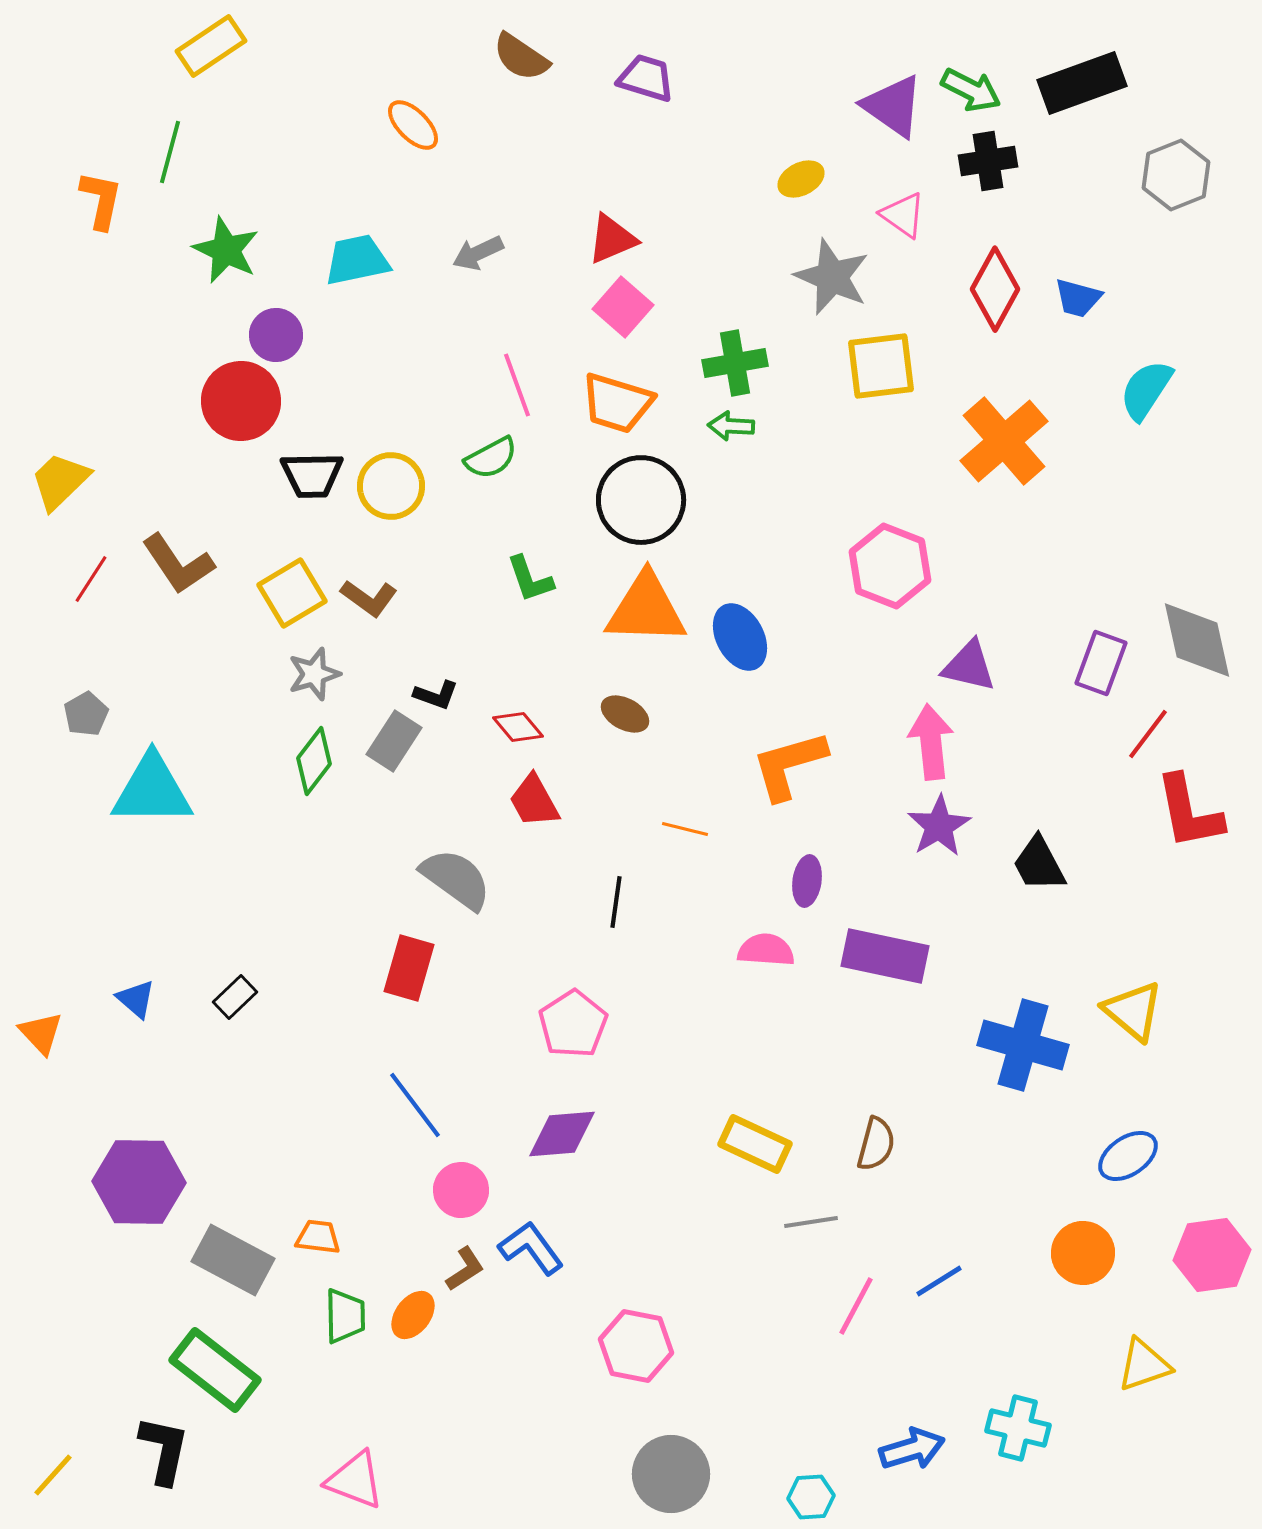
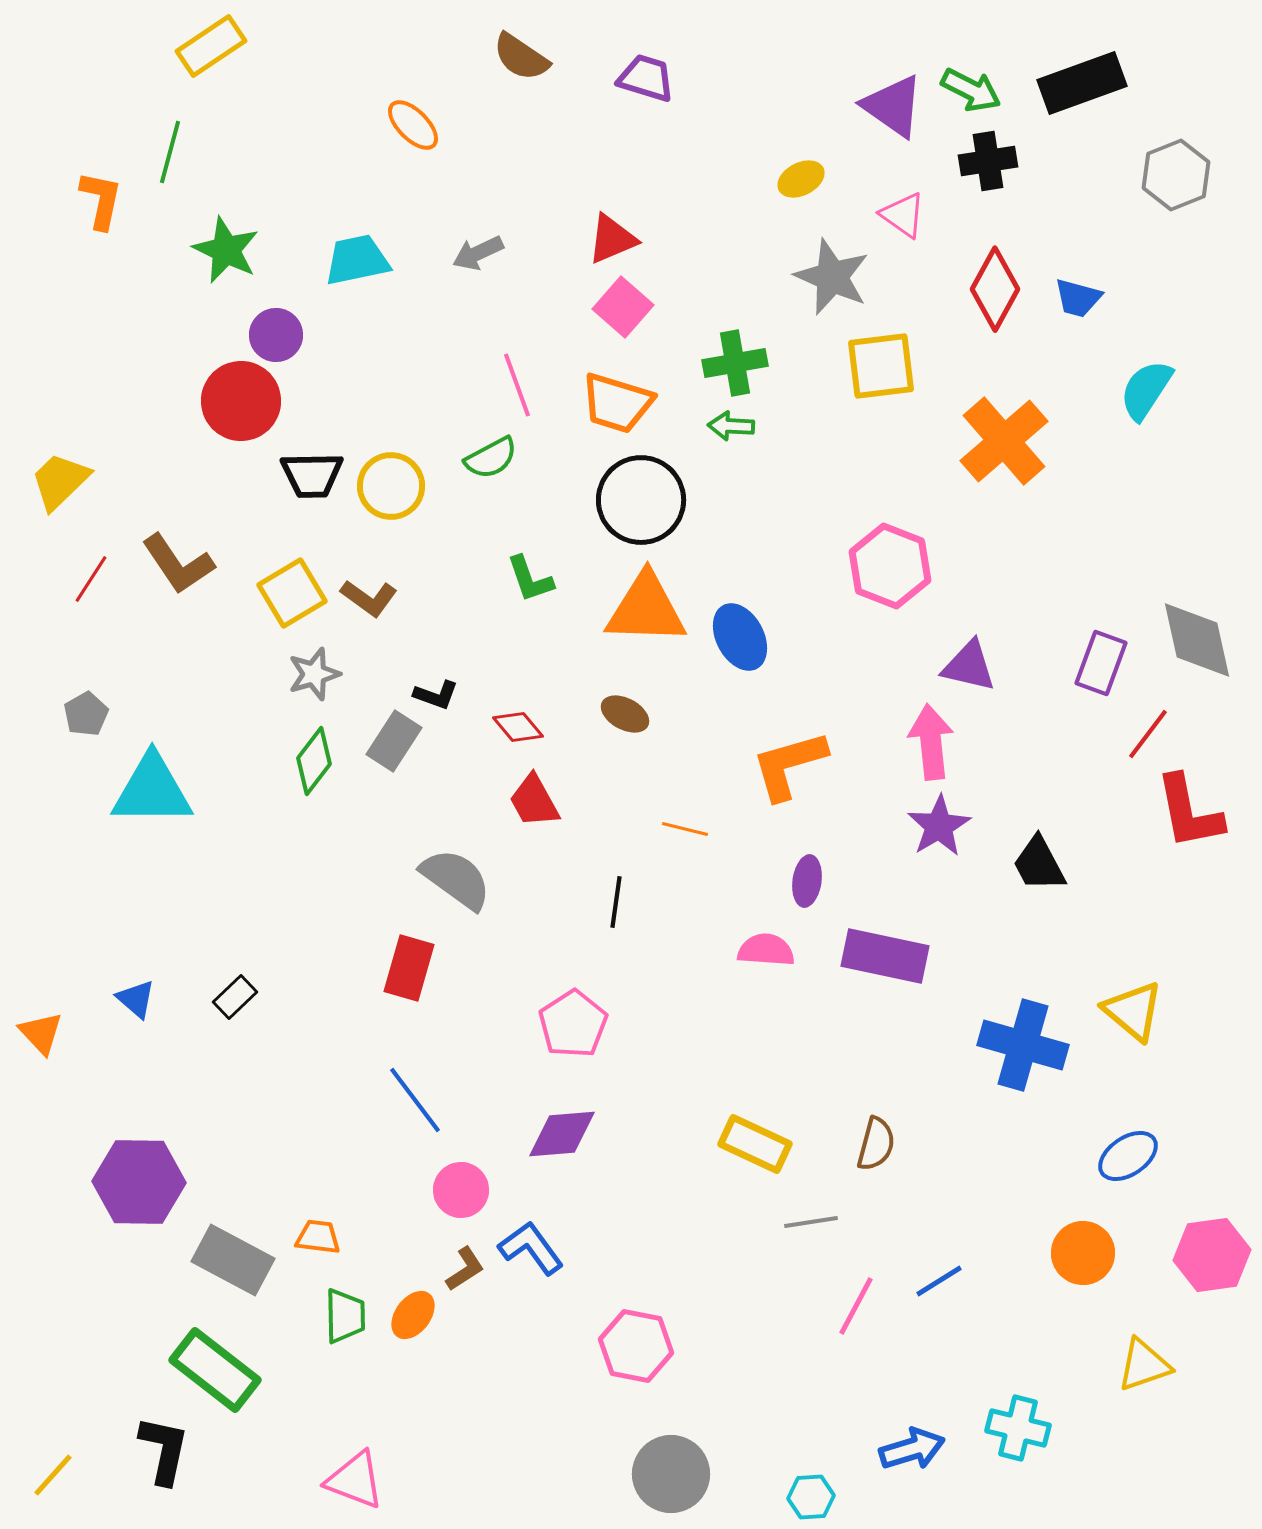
blue line at (415, 1105): moved 5 px up
